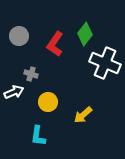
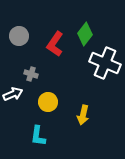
white arrow: moved 1 px left, 2 px down
yellow arrow: rotated 36 degrees counterclockwise
